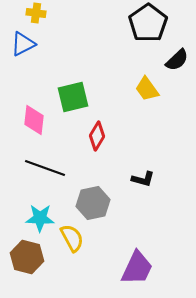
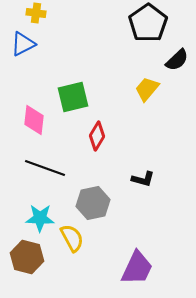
yellow trapezoid: rotated 76 degrees clockwise
